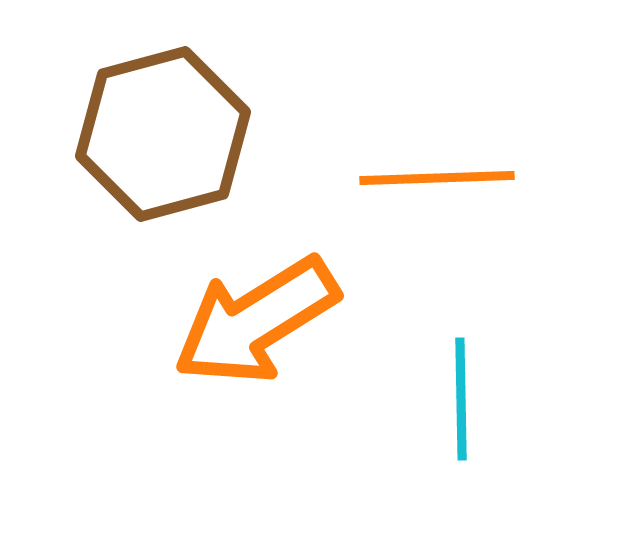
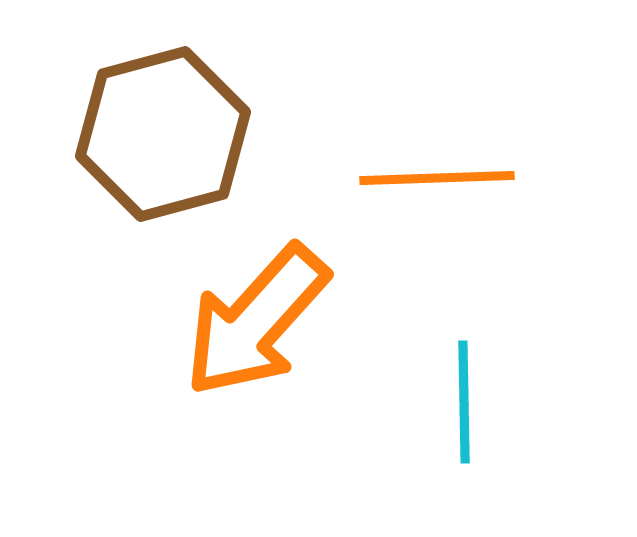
orange arrow: rotated 16 degrees counterclockwise
cyan line: moved 3 px right, 3 px down
